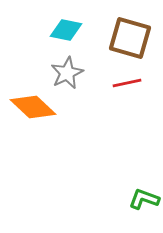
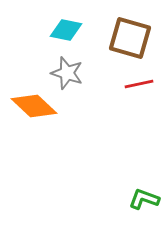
gray star: rotated 28 degrees counterclockwise
red line: moved 12 px right, 1 px down
orange diamond: moved 1 px right, 1 px up
